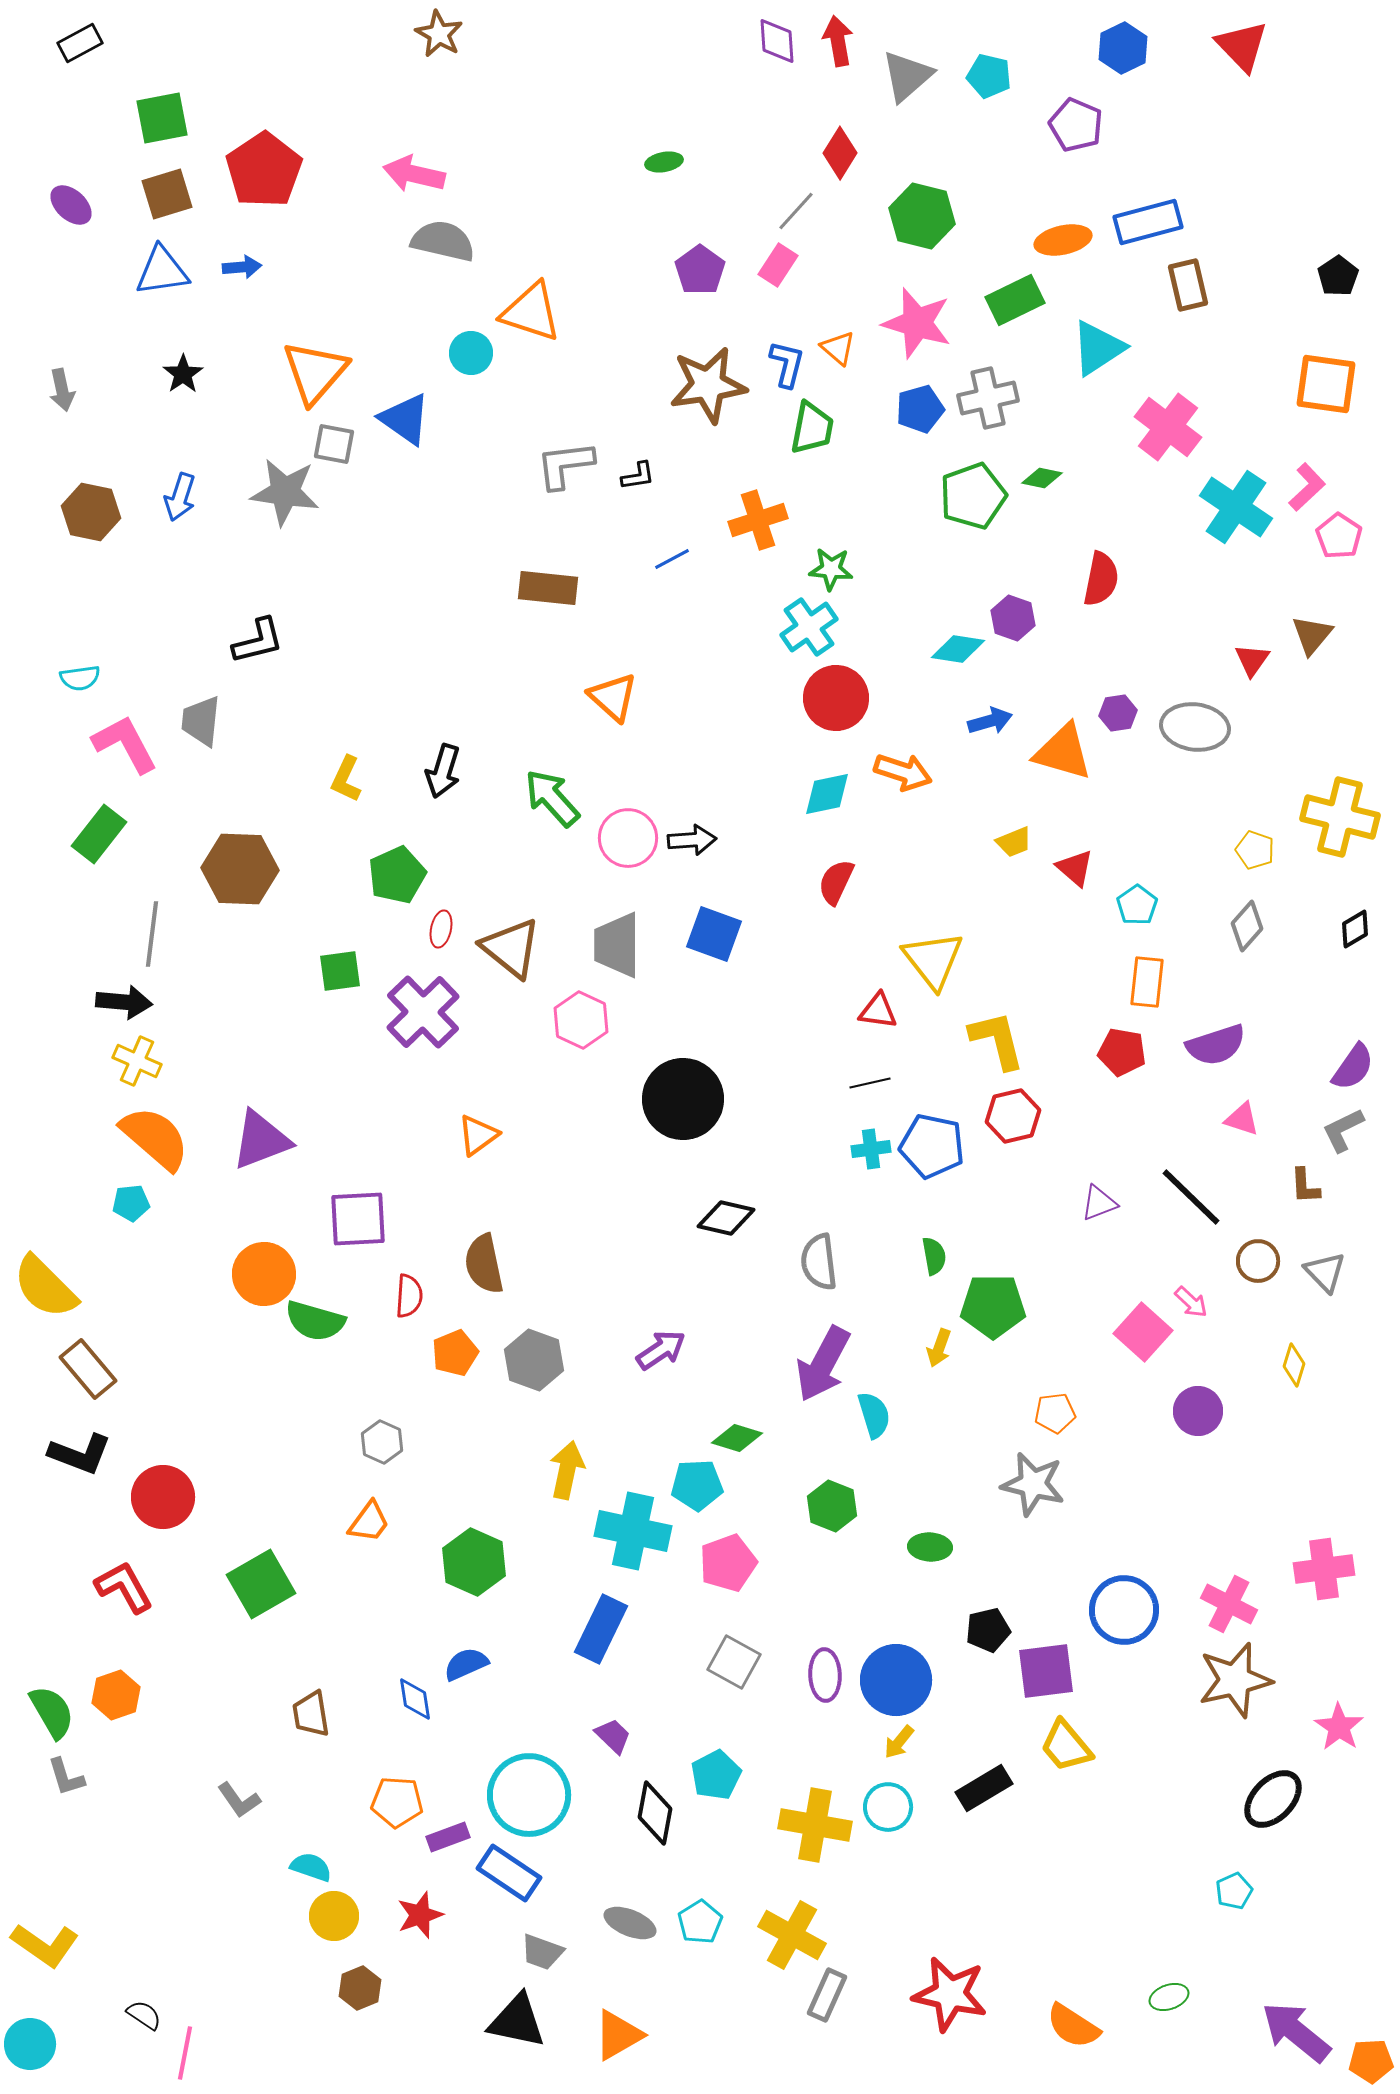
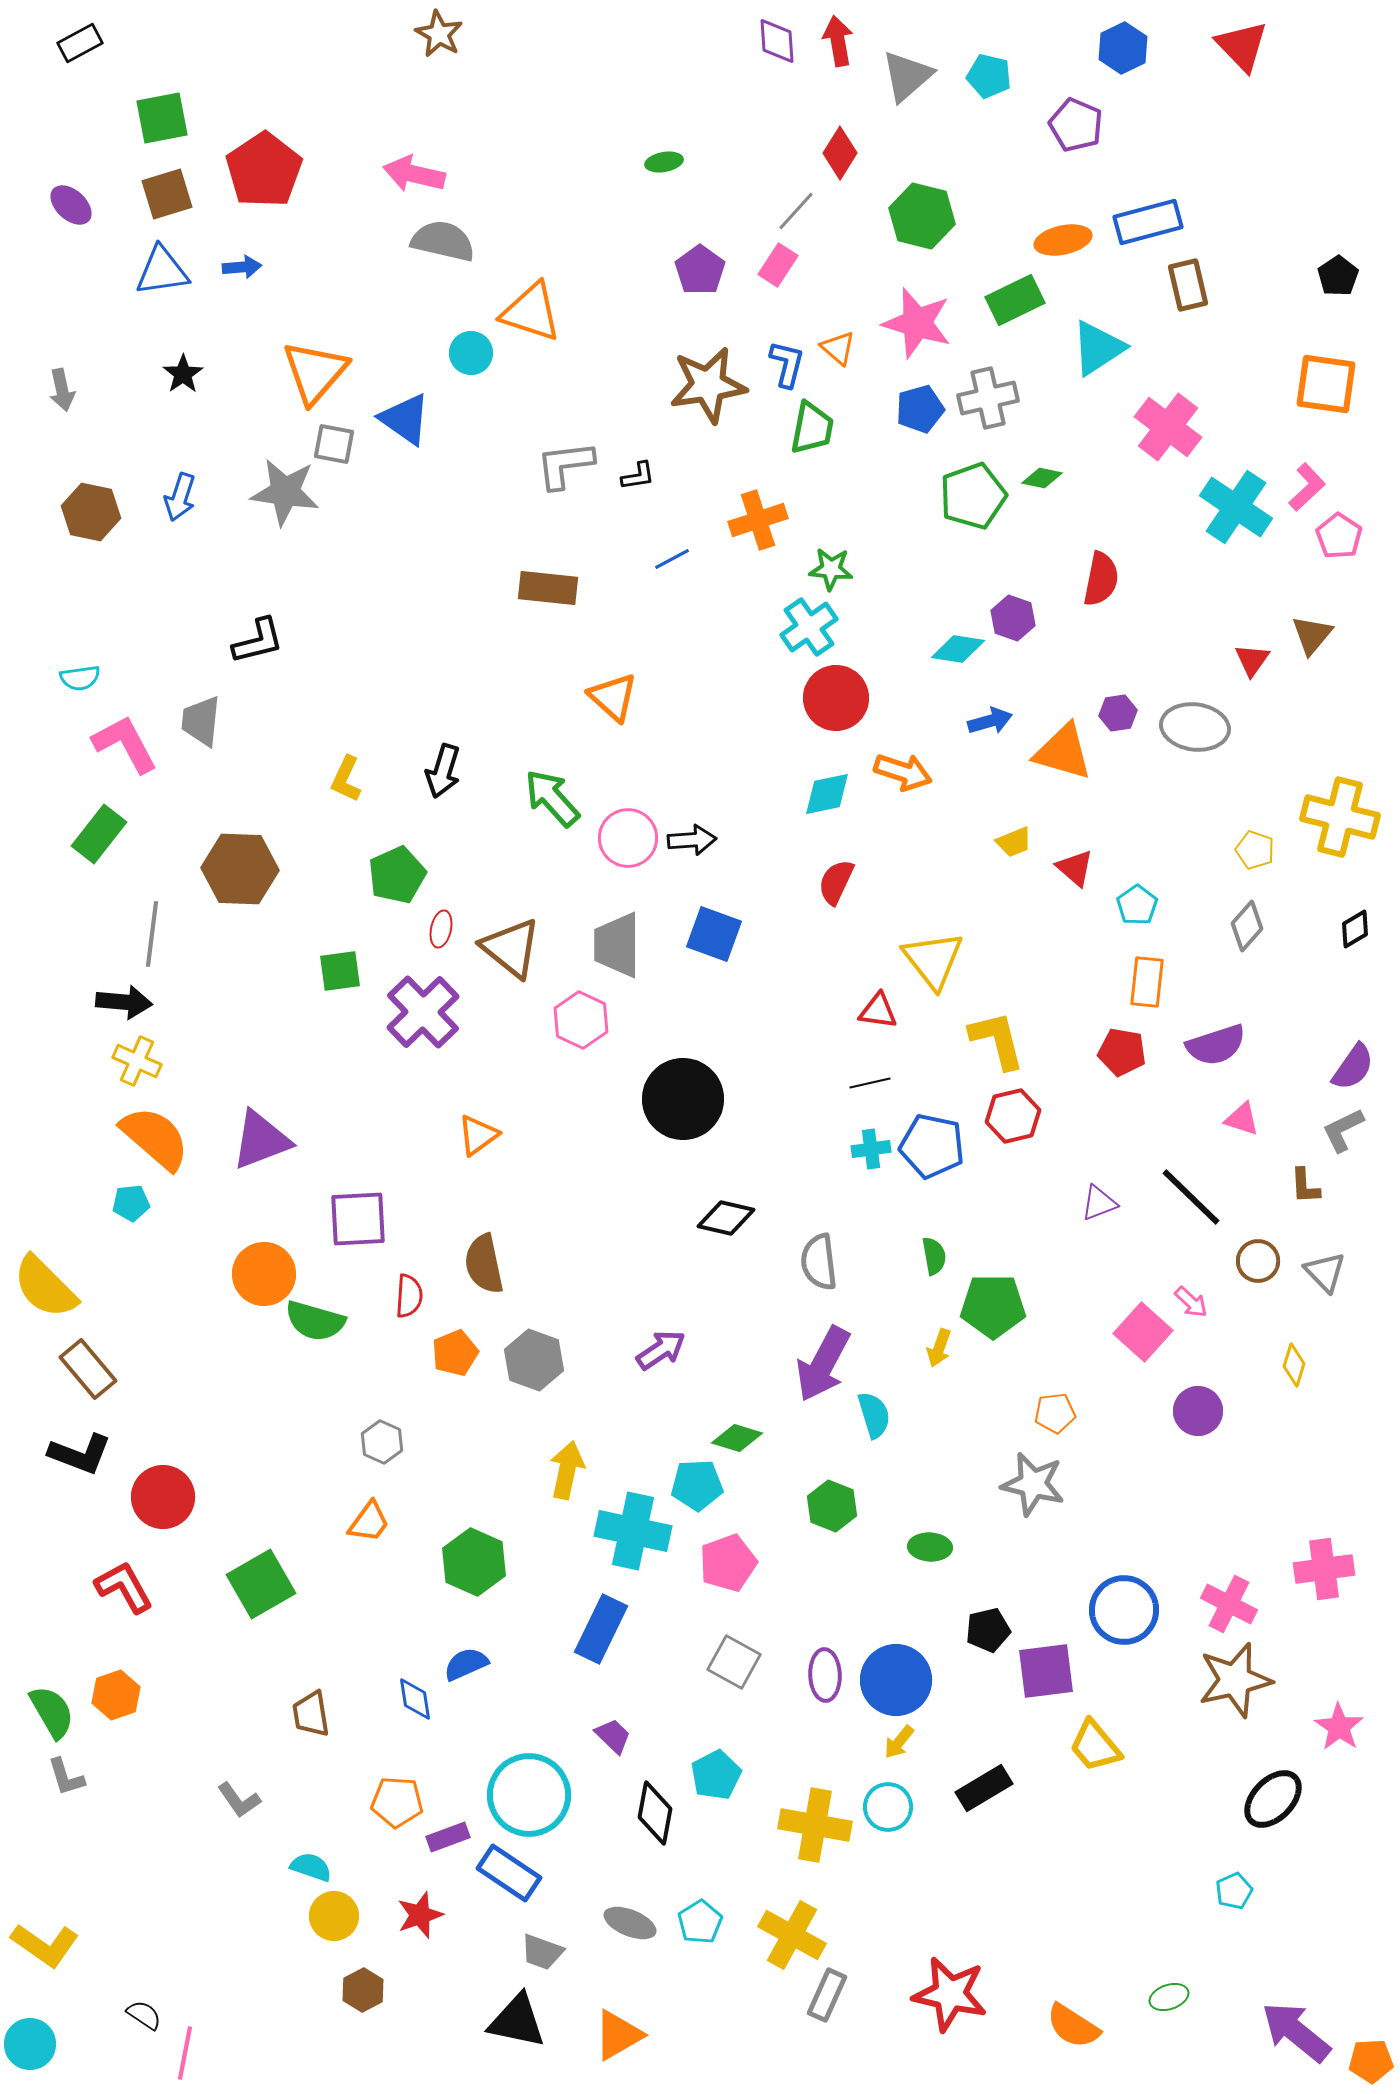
yellow trapezoid at (1066, 1746): moved 29 px right
brown hexagon at (360, 1988): moved 3 px right, 2 px down; rotated 6 degrees counterclockwise
